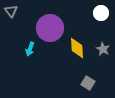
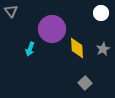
purple circle: moved 2 px right, 1 px down
gray star: rotated 16 degrees clockwise
gray square: moved 3 px left; rotated 16 degrees clockwise
